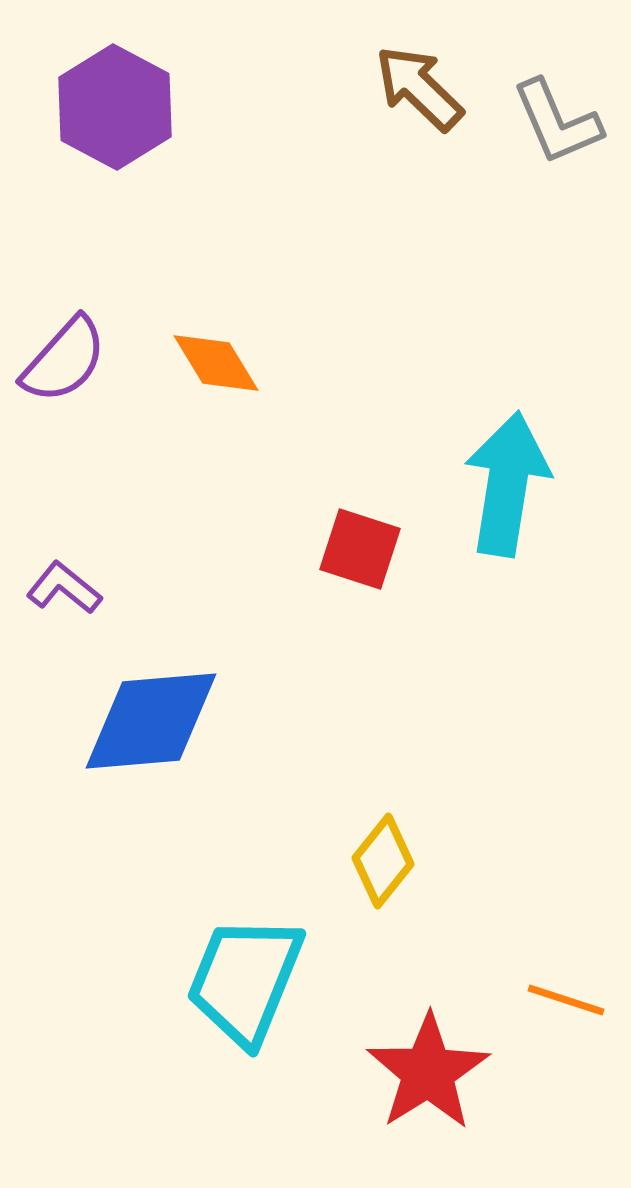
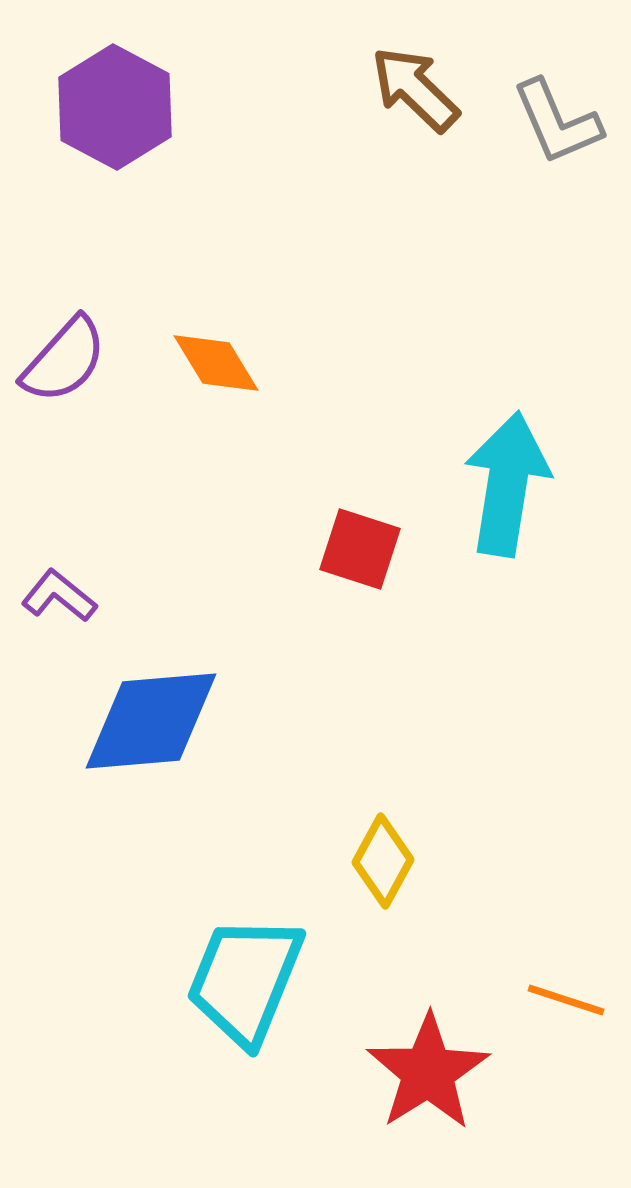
brown arrow: moved 4 px left, 1 px down
purple L-shape: moved 5 px left, 8 px down
yellow diamond: rotated 10 degrees counterclockwise
